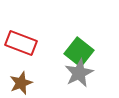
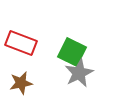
green square: moved 7 px left; rotated 12 degrees counterclockwise
brown star: rotated 10 degrees clockwise
